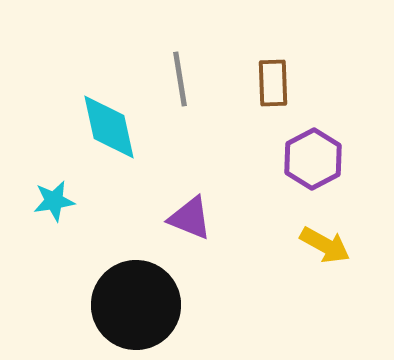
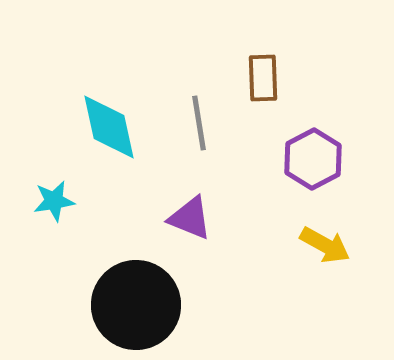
gray line: moved 19 px right, 44 px down
brown rectangle: moved 10 px left, 5 px up
